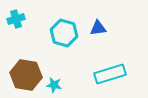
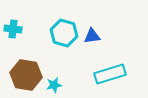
cyan cross: moved 3 px left, 10 px down; rotated 24 degrees clockwise
blue triangle: moved 6 px left, 8 px down
cyan star: rotated 21 degrees counterclockwise
